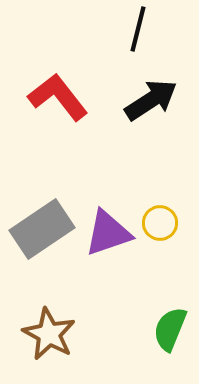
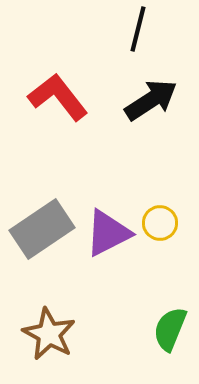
purple triangle: rotated 8 degrees counterclockwise
